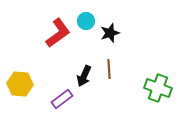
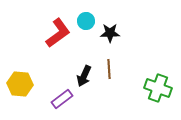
black star: rotated 18 degrees clockwise
